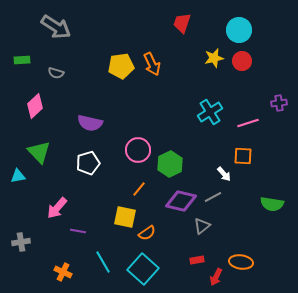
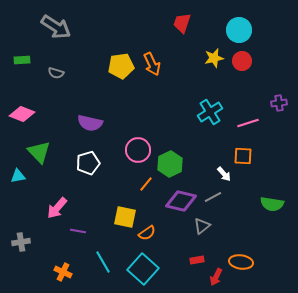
pink diamond: moved 13 px left, 8 px down; rotated 65 degrees clockwise
orange line: moved 7 px right, 5 px up
